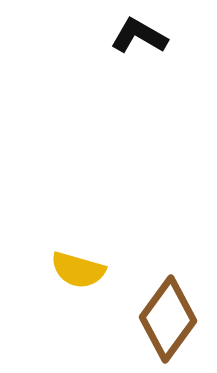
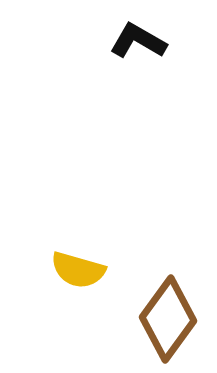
black L-shape: moved 1 px left, 5 px down
